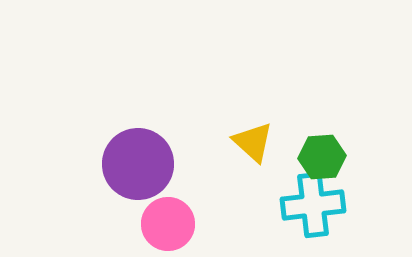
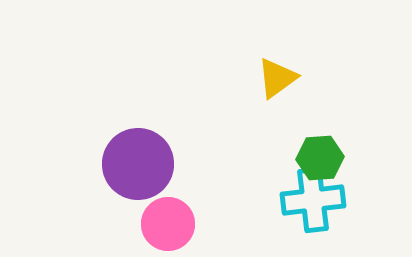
yellow triangle: moved 24 px right, 64 px up; rotated 42 degrees clockwise
green hexagon: moved 2 px left, 1 px down
cyan cross: moved 5 px up
